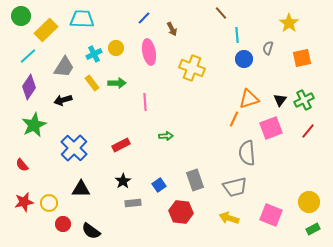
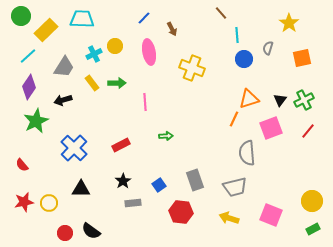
yellow circle at (116, 48): moved 1 px left, 2 px up
green star at (34, 125): moved 2 px right, 4 px up
yellow circle at (309, 202): moved 3 px right, 1 px up
red circle at (63, 224): moved 2 px right, 9 px down
